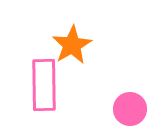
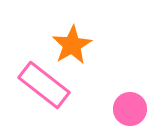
pink rectangle: rotated 51 degrees counterclockwise
